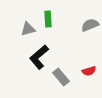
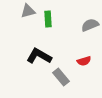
gray triangle: moved 18 px up
black L-shape: moved 1 px up; rotated 70 degrees clockwise
red semicircle: moved 5 px left, 10 px up
